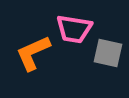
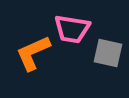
pink trapezoid: moved 2 px left
